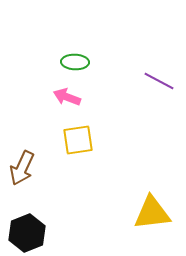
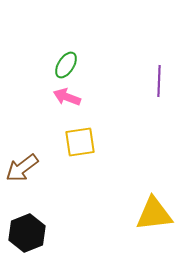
green ellipse: moved 9 px left, 3 px down; rotated 60 degrees counterclockwise
purple line: rotated 64 degrees clockwise
yellow square: moved 2 px right, 2 px down
brown arrow: rotated 28 degrees clockwise
yellow triangle: moved 2 px right, 1 px down
